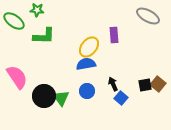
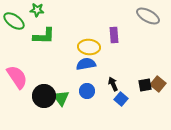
yellow ellipse: rotated 55 degrees clockwise
blue square: moved 1 px down
